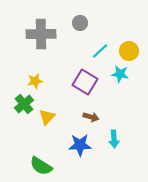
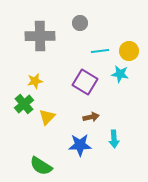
gray cross: moved 1 px left, 2 px down
cyan line: rotated 36 degrees clockwise
brown arrow: rotated 28 degrees counterclockwise
